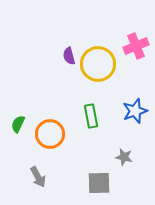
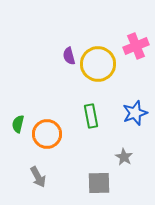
blue star: moved 2 px down
green semicircle: rotated 12 degrees counterclockwise
orange circle: moved 3 px left
gray star: rotated 18 degrees clockwise
